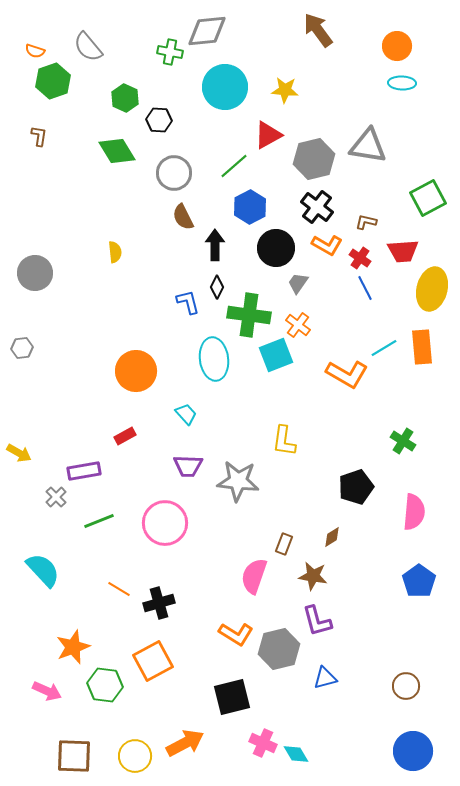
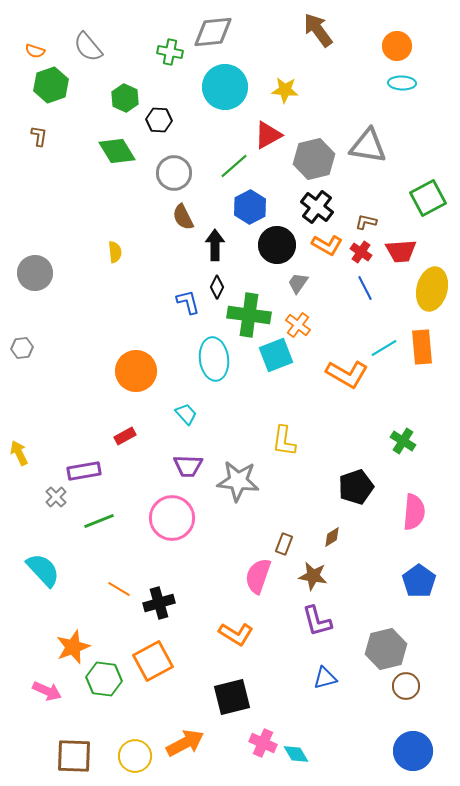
gray diamond at (207, 31): moved 6 px right, 1 px down
green hexagon at (53, 81): moved 2 px left, 4 px down
black circle at (276, 248): moved 1 px right, 3 px up
red trapezoid at (403, 251): moved 2 px left
red cross at (360, 258): moved 1 px right, 6 px up
yellow arrow at (19, 453): rotated 145 degrees counterclockwise
pink circle at (165, 523): moved 7 px right, 5 px up
pink semicircle at (254, 576): moved 4 px right
gray hexagon at (279, 649): moved 107 px right
green hexagon at (105, 685): moved 1 px left, 6 px up
